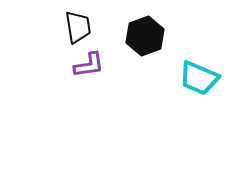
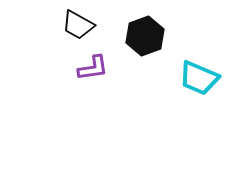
black trapezoid: moved 2 px up; rotated 128 degrees clockwise
purple L-shape: moved 4 px right, 3 px down
